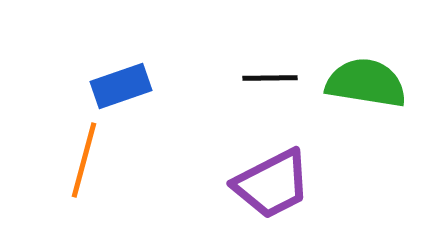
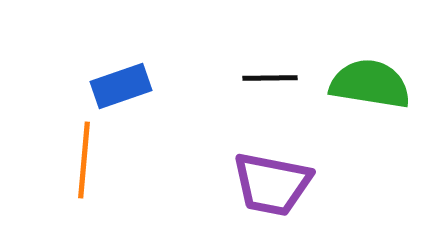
green semicircle: moved 4 px right, 1 px down
orange line: rotated 10 degrees counterclockwise
purple trapezoid: rotated 38 degrees clockwise
